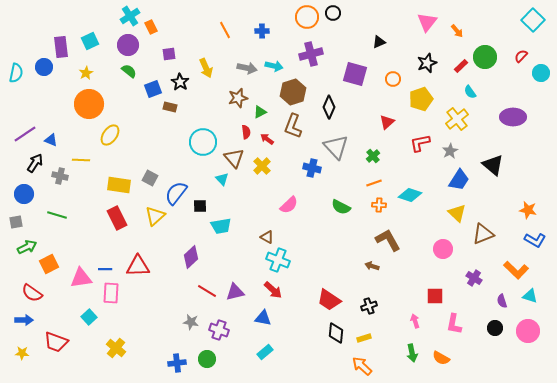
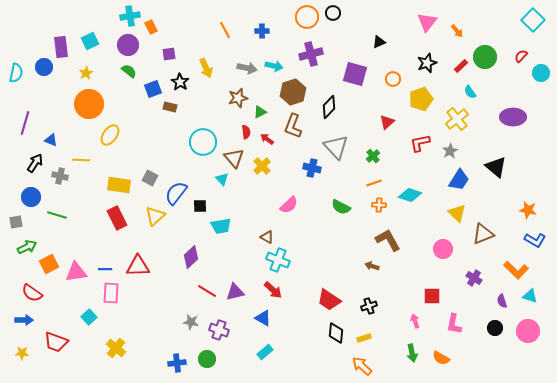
cyan cross at (130, 16): rotated 24 degrees clockwise
black diamond at (329, 107): rotated 20 degrees clockwise
purple line at (25, 134): moved 11 px up; rotated 40 degrees counterclockwise
black triangle at (493, 165): moved 3 px right, 2 px down
blue circle at (24, 194): moved 7 px right, 3 px down
pink triangle at (81, 278): moved 5 px left, 6 px up
red square at (435, 296): moved 3 px left
blue triangle at (263, 318): rotated 18 degrees clockwise
